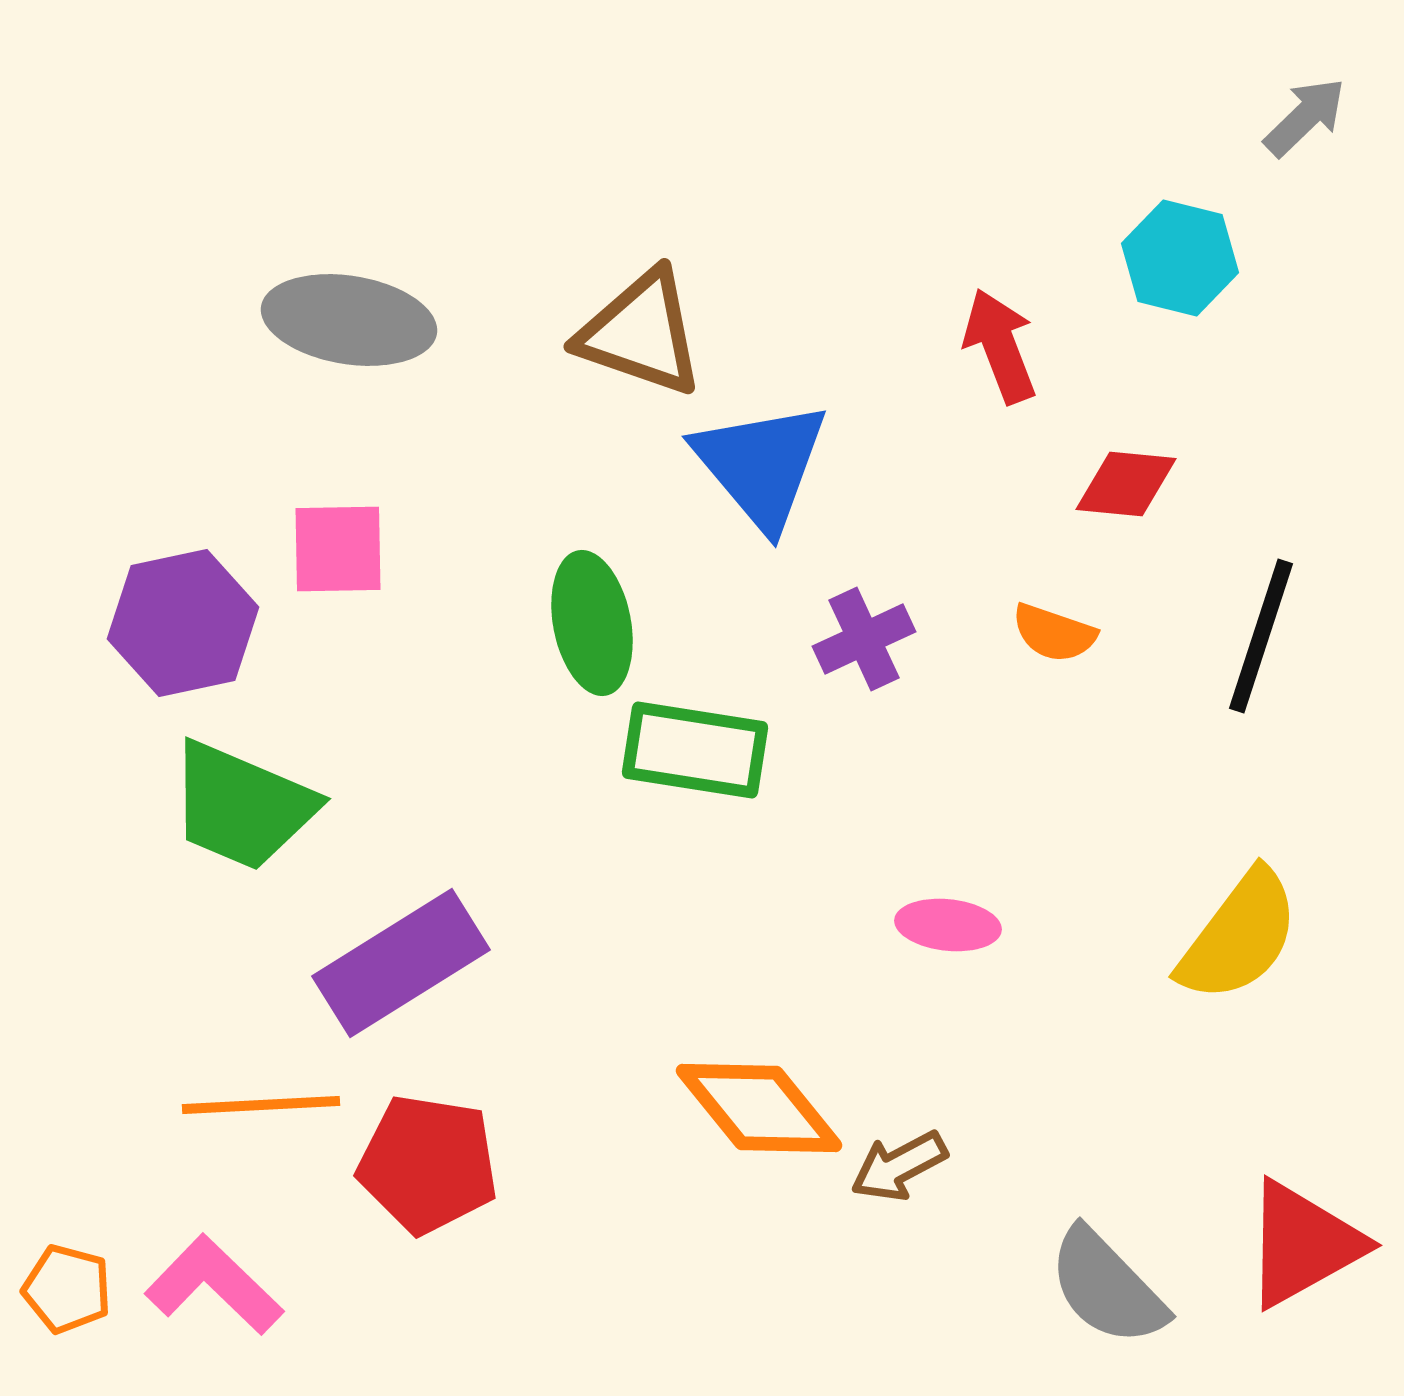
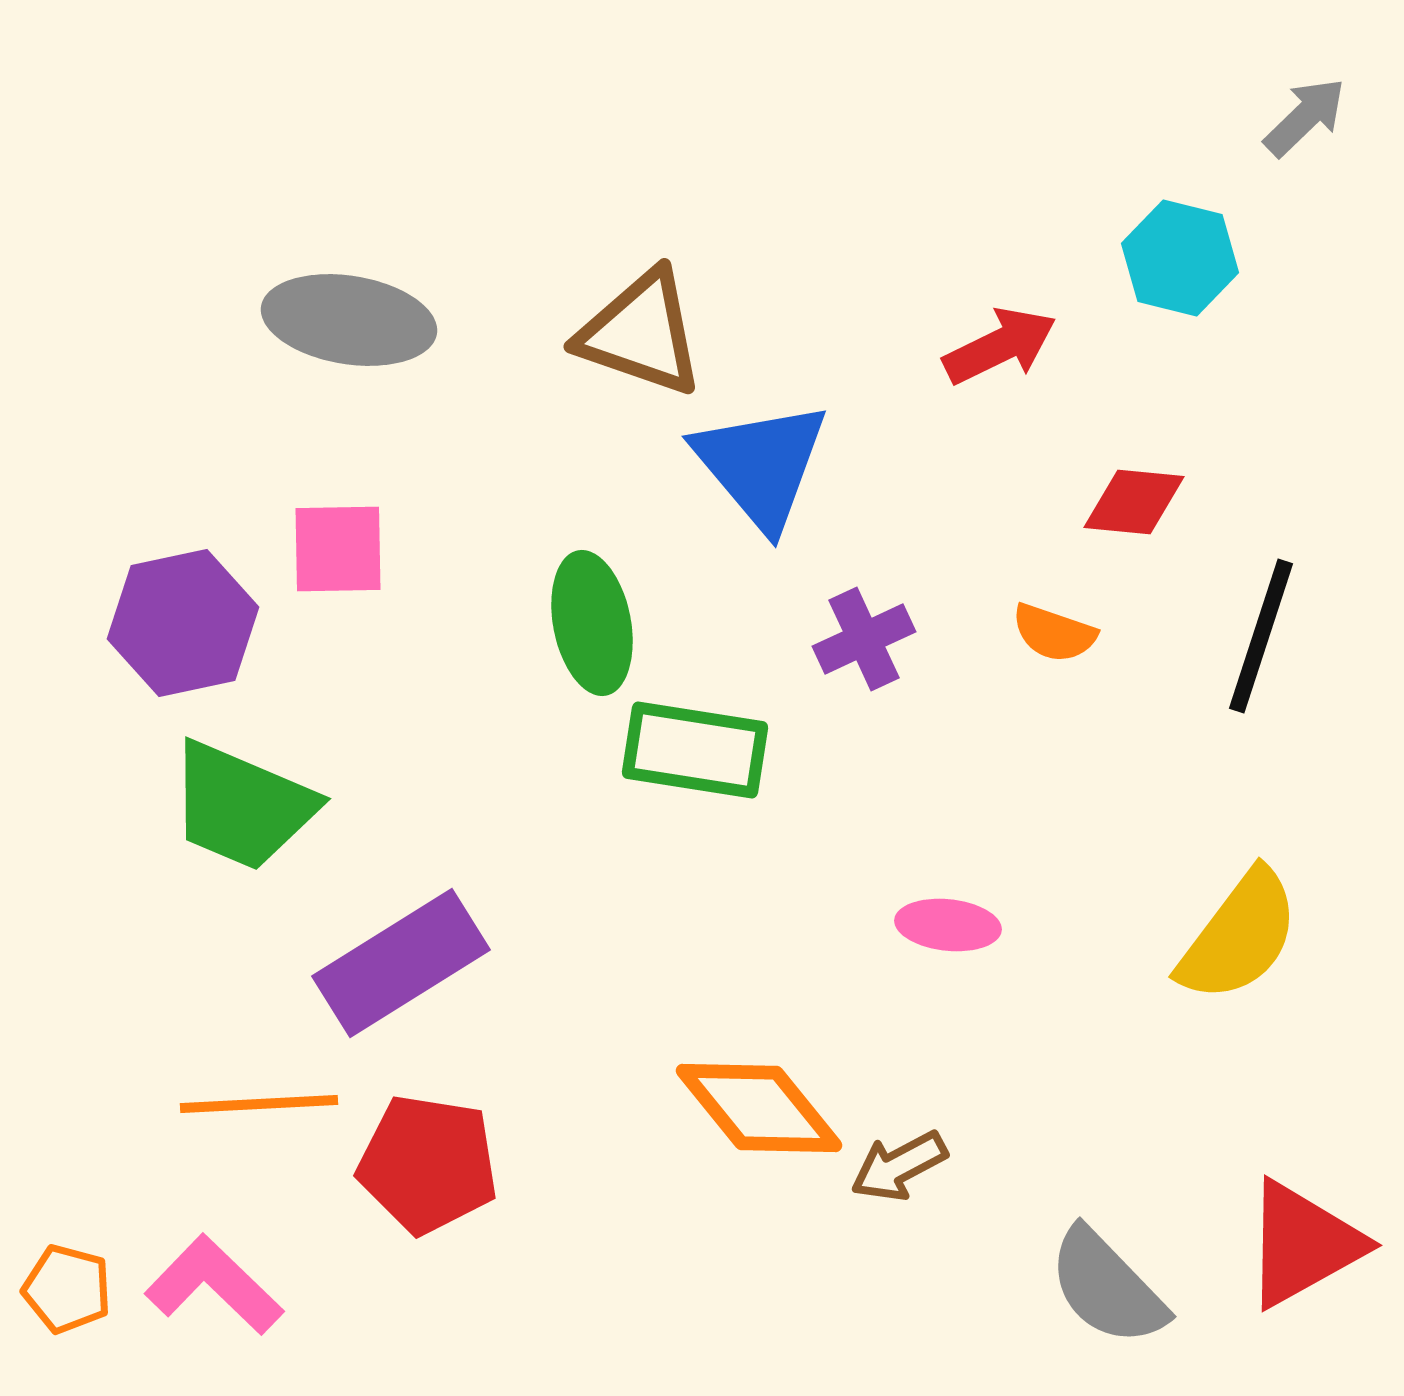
red arrow: rotated 85 degrees clockwise
red diamond: moved 8 px right, 18 px down
orange line: moved 2 px left, 1 px up
